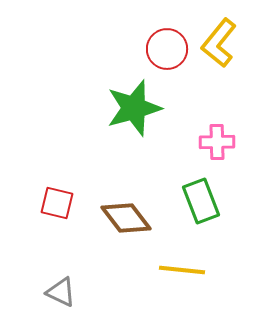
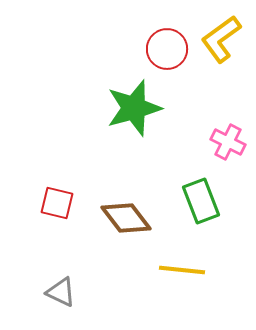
yellow L-shape: moved 2 px right, 4 px up; rotated 15 degrees clockwise
pink cross: moved 11 px right; rotated 28 degrees clockwise
